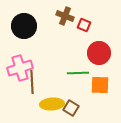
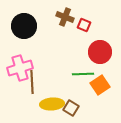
brown cross: moved 1 px down
red circle: moved 1 px right, 1 px up
green line: moved 5 px right, 1 px down
orange square: rotated 36 degrees counterclockwise
